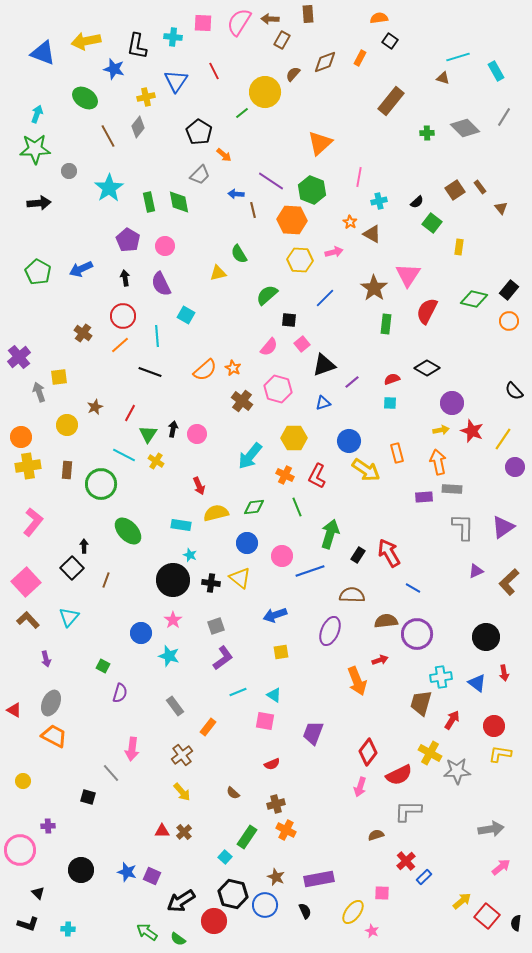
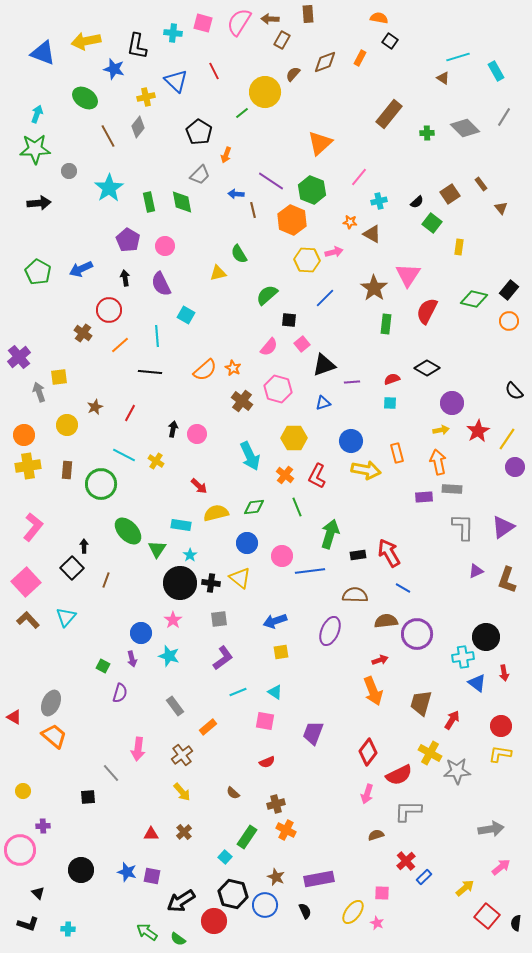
orange semicircle at (379, 18): rotated 18 degrees clockwise
pink square at (203, 23): rotated 12 degrees clockwise
cyan cross at (173, 37): moved 4 px up
brown triangle at (443, 78): rotated 16 degrees clockwise
blue triangle at (176, 81): rotated 20 degrees counterclockwise
brown rectangle at (391, 101): moved 2 px left, 13 px down
orange arrow at (224, 155): moved 2 px right; rotated 70 degrees clockwise
pink line at (359, 177): rotated 30 degrees clockwise
brown rectangle at (480, 187): moved 1 px right, 3 px up
brown square at (455, 190): moved 5 px left, 4 px down
green diamond at (179, 202): moved 3 px right
orange hexagon at (292, 220): rotated 20 degrees clockwise
orange star at (350, 222): rotated 24 degrees counterclockwise
yellow hexagon at (300, 260): moved 7 px right
red circle at (123, 316): moved 14 px left, 6 px up
black line at (150, 372): rotated 15 degrees counterclockwise
purple line at (352, 382): rotated 35 degrees clockwise
red star at (472, 431): moved 6 px right; rotated 20 degrees clockwise
green triangle at (148, 434): moved 9 px right, 115 px down
orange circle at (21, 437): moved 3 px right, 2 px up
yellow line at (503, 439): moved 4 px right
blue circle at (349, 441): moved 2 px right
cyan arrow at (250, 456): rotated 64 degrees counterclockwise
yellow arrow at (366, 470): rotated 24 degrees counterclockwise
orange cross at (285, 475): rotated 12 degrees clockwise
red arrow at (199, 486): rotated 24 degrees counterclockwise
pink L-shape at (33, 522): moved 5 px down
cyan star at (190, 555): rotated 16 degrees clockwise
black rectangle at (358, 555): rotated 49 degrees clockwise
blue line at (310, 571): rotated 12 degrees clockwise
black circle at (173, 580): moved 7 px right, 3 px down
brown L-shape at (509, 582): moved 2 px left, 2 px up; rotated 28 degrees counterclockwise
blue line at (413, 588): moved 10 px left
brown semicircle at (352, 595): moved 3 px right
blue arrow at (275, 615): moved 6 px down
cyan triangle at (69, 617): moved 3 px left
gray square at (216, 626): moved 3 px right, 7 px up; rotated 12 degrees clockwise
purple arrow at (46, 659): moved 86 px right
cyan cross at (441, 677): moved 22 px right, 20 px up
orange arrow at (357, 681): moved 16 px right, 10 px down
cyan triangle at (274, 695): moved 1 px right, 3 px up
red triangle at (14, 710): moved 7 px down
red circle at (494, 726): moved 7 px right
orange rectangle at (208, 727): rotated 12 degrees clockwise
orange trapezoid at (54, 736): rotated 12 degrees clockwise
pink arrow at (132, 749): moved 6 px right
red semicircle at (272, 764): moved 5 px left, 2 px up
yellow circle at (23, 781): moved 10 px down
pink arrow at (360, 787): moved 7 px right, 7 px down
black square at (88, 797): rotated 21 degrees counterclockwise
purple cross at (48, 826): moved 5 px left
red triangle at (162, 831): moved 11 px left, 3 px down
purple square at (152, 876): rotated 12 degrees counterclockwise
yellow arrow at (462, 901): moved 3 px right, 13 px up
pink star at (372, 931): moved 5 px right, 8 px up
